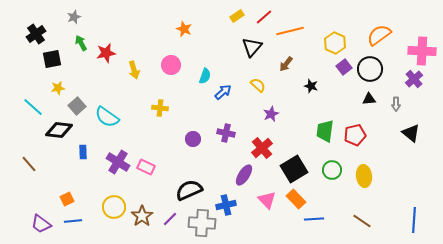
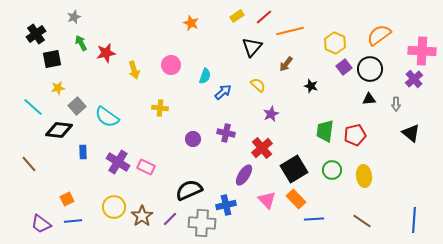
orange star at (184, 29): moved 7 px right, 6 px up
